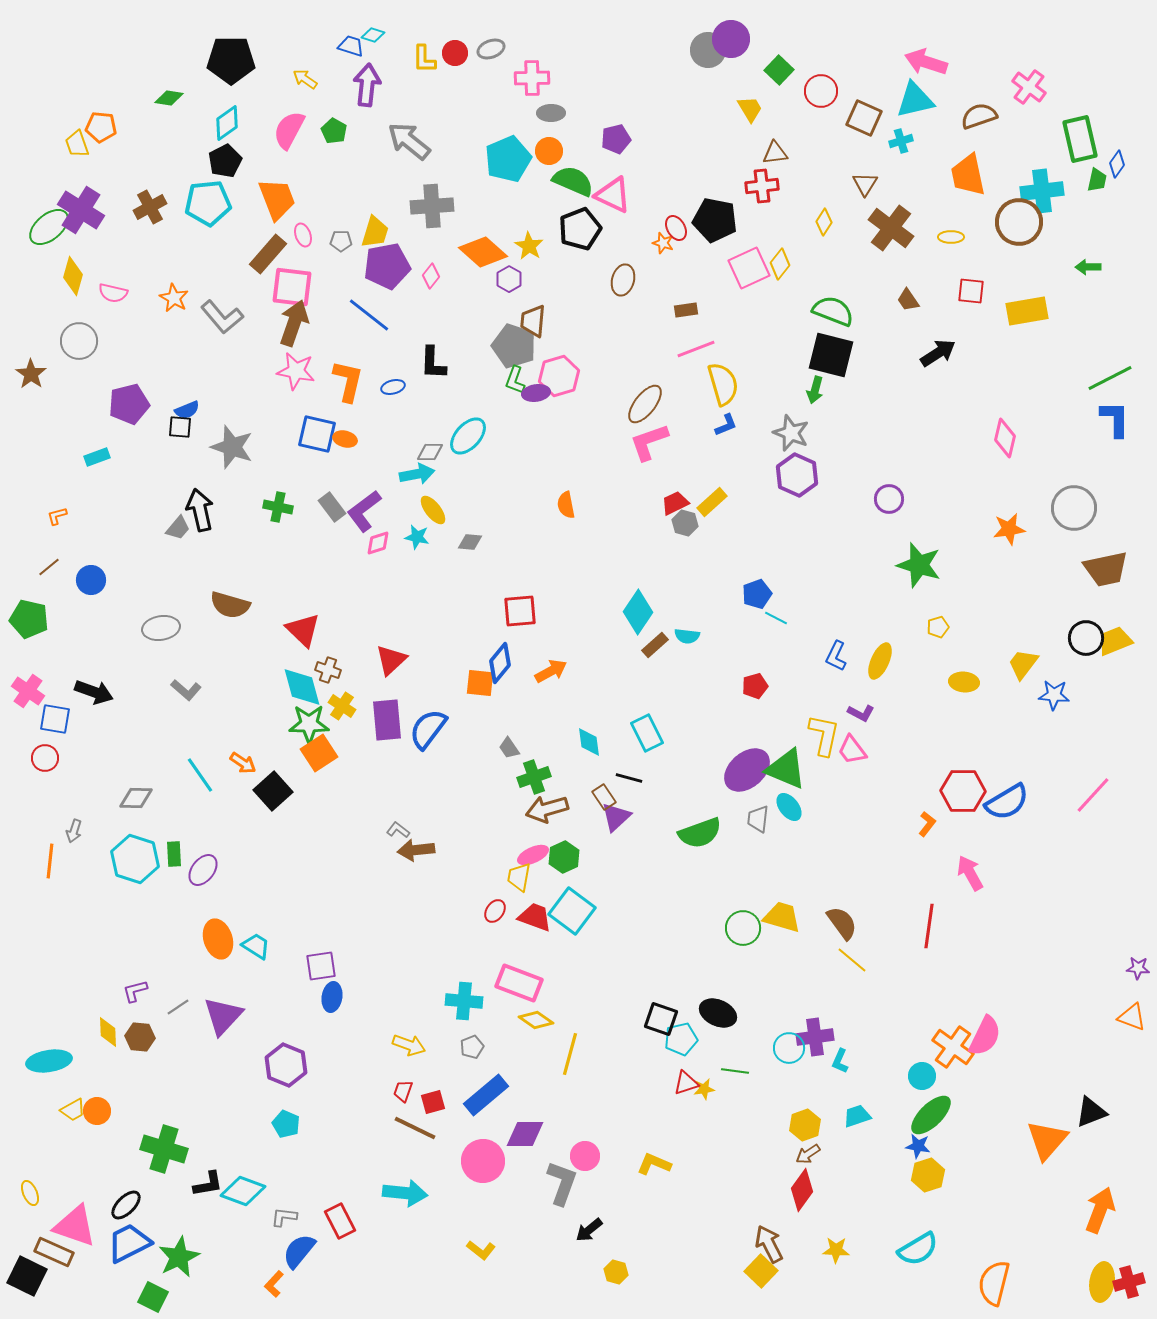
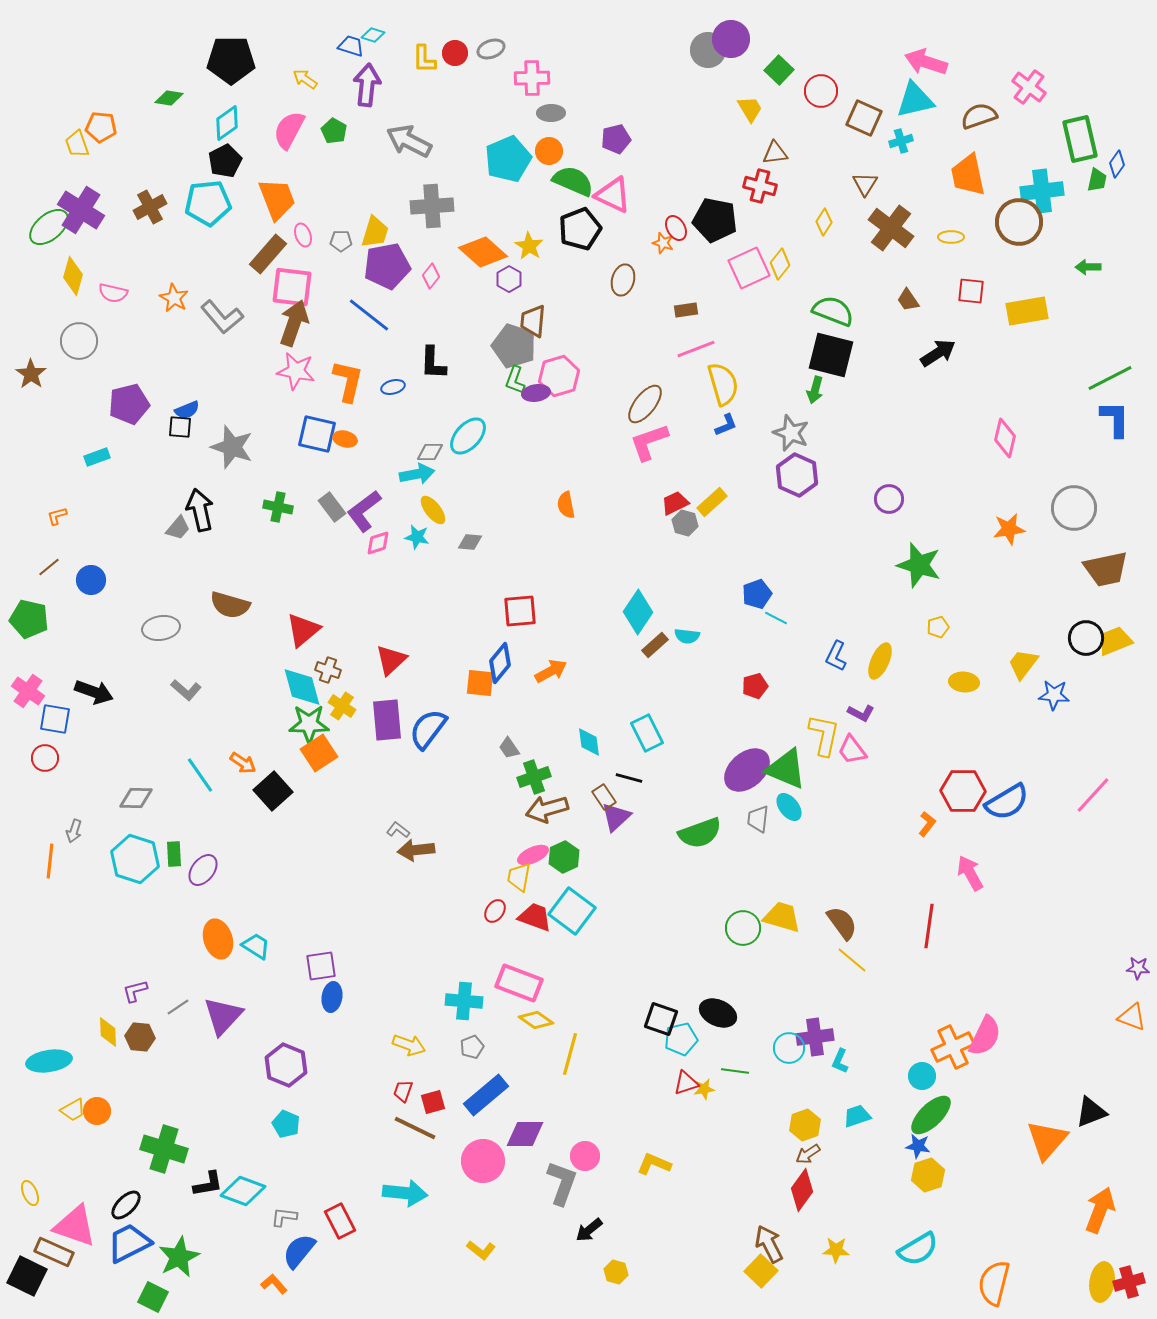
gray arrow at (409, 141): rotated 12 degrees counterclockwise
red cross at (762, 186): moved 2 px left; rotated 20 degrees clockwise
red triangle at (303, 630): rotated 36 degrees clockwise
orange cross at (953, 1047): rotated 30 degrees clockwise
orange L-shape at (274, 1284): rotated 96 degrees clockwise
